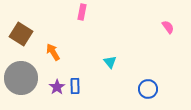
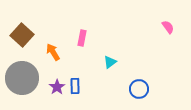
pink rectangle: moved 26 px down
brown square: moved 1 px right, 1 px down; rotated 10 degrees clockwise
cyan triangle: rotated 32 degrees clockwise
gray circle: moved 1 px right
blue circle: moved 9 px left
